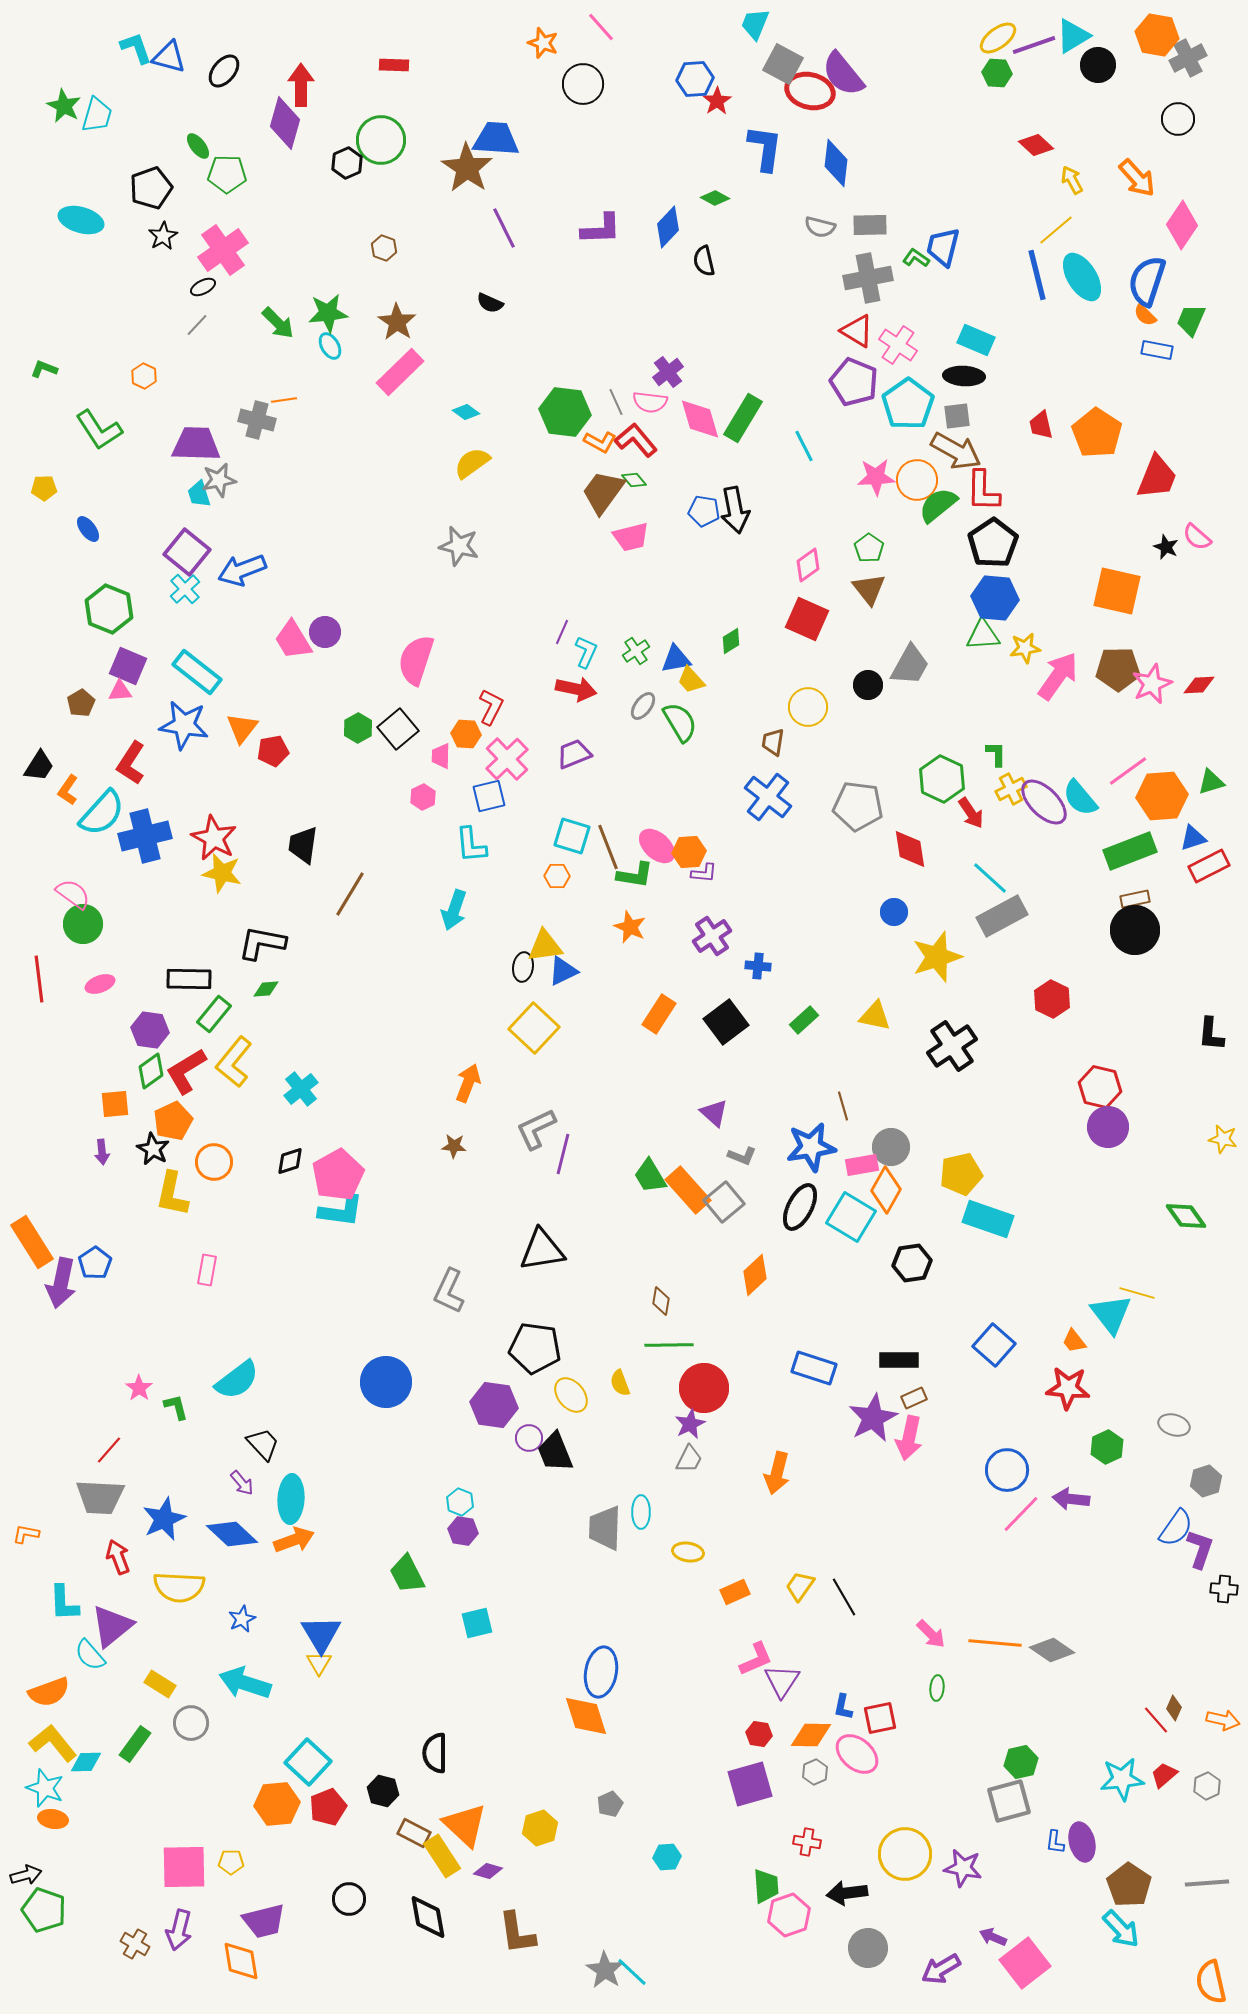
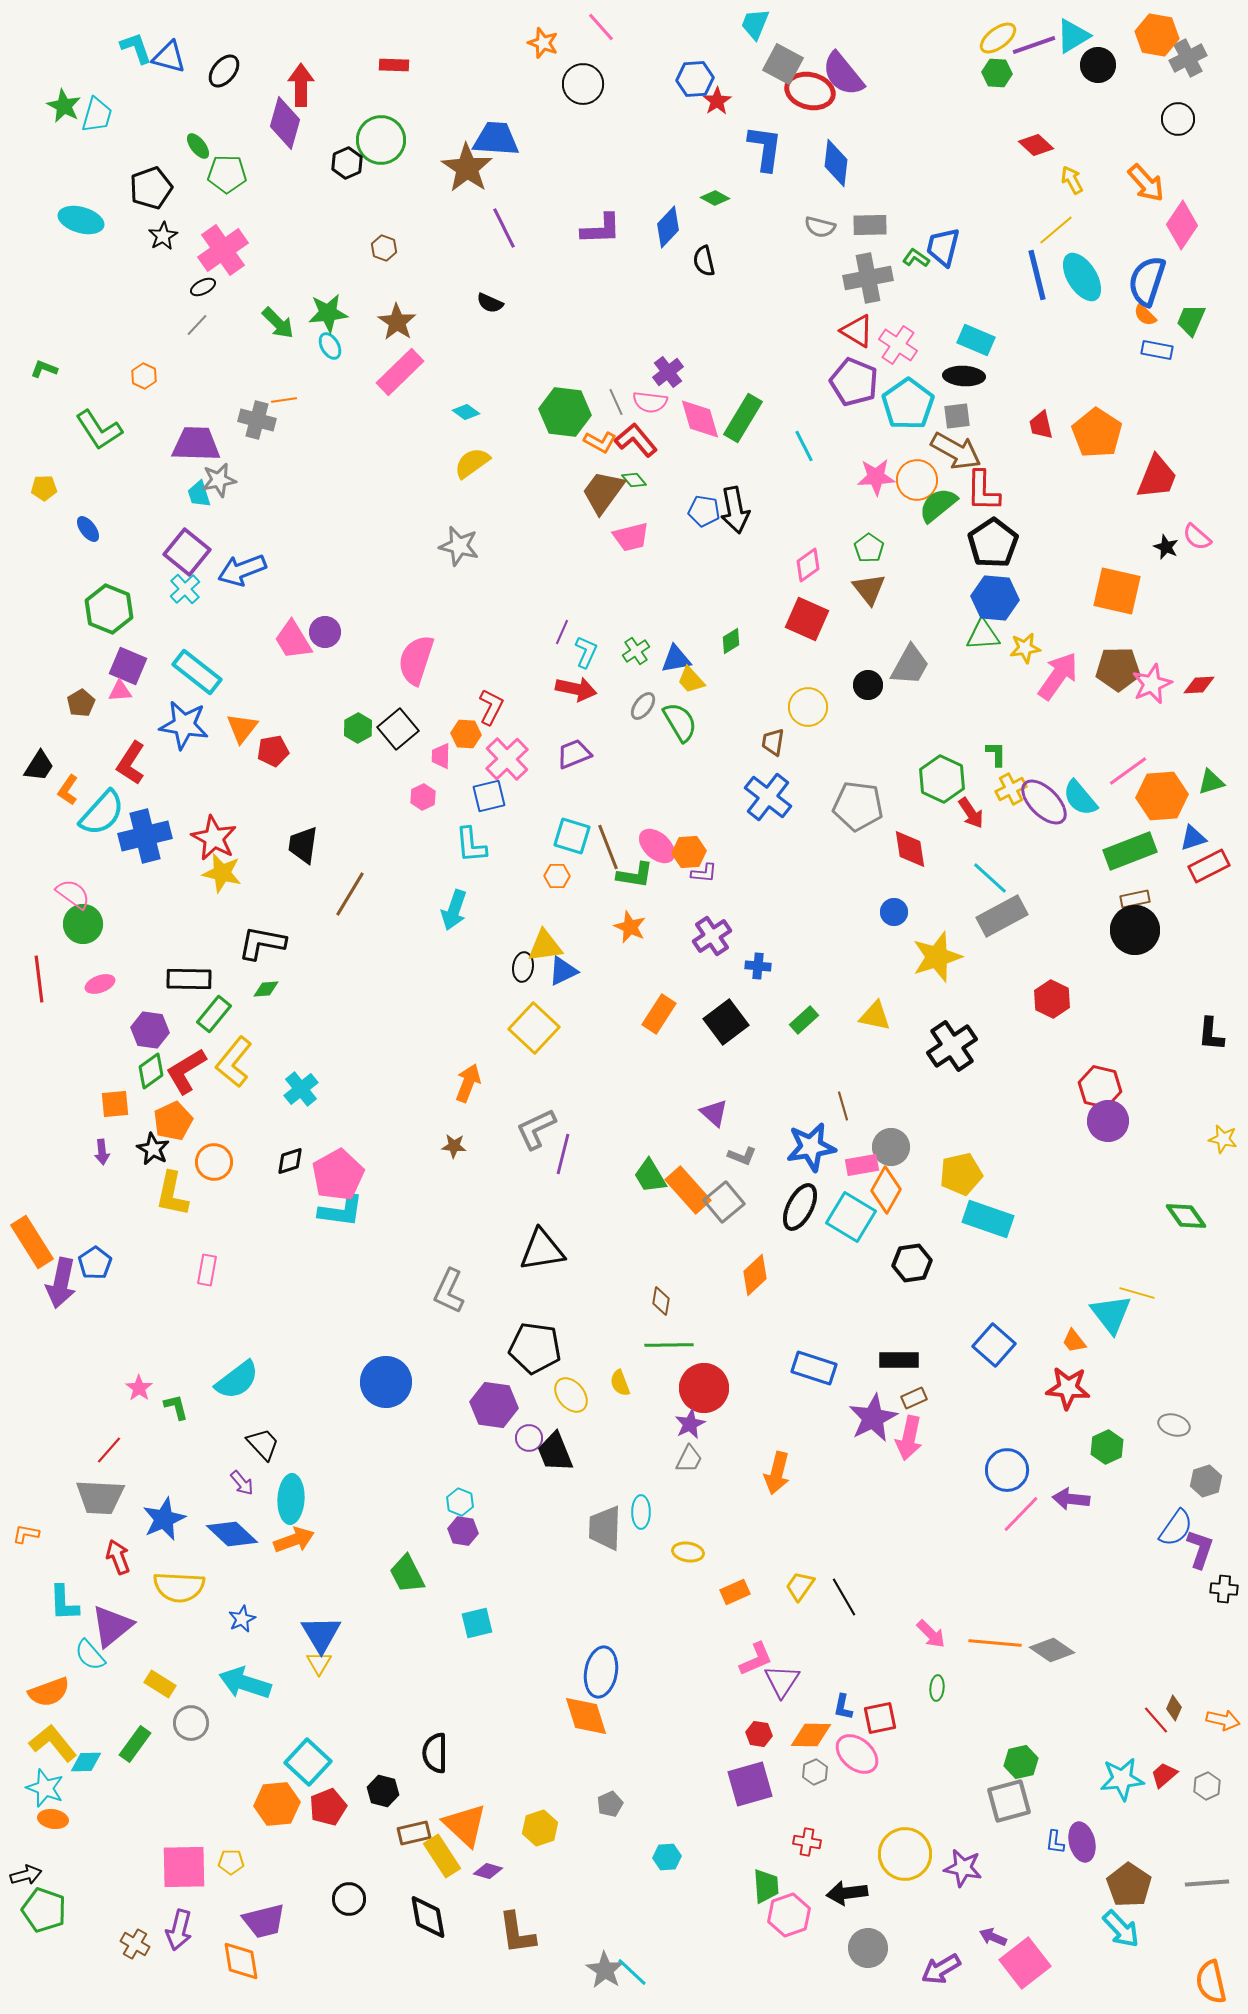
orange arrow at (1137, 178): moved 9 px right, 5 px down
purple circle at (1108, 1127): moved 6 px up
brown rectangle at (414, 1833): rotated 40 degrees counterclockwise
